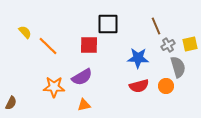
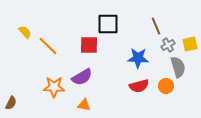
orange triangle: rotated 24 degrees clockwise
